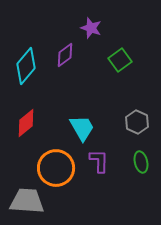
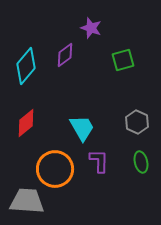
green square: moved 3 px right; rotated 20 degrees clockwise
orange circle: moved 1 px left, 1 px down
